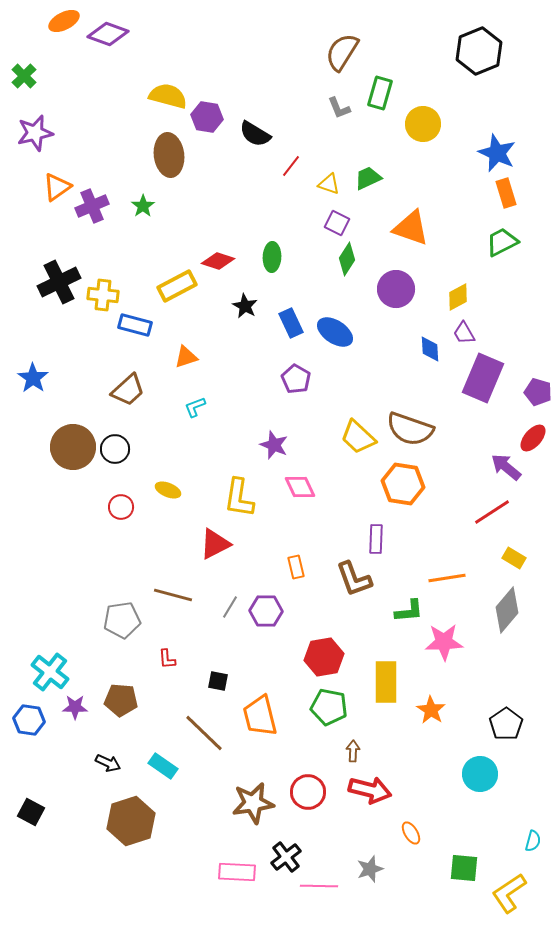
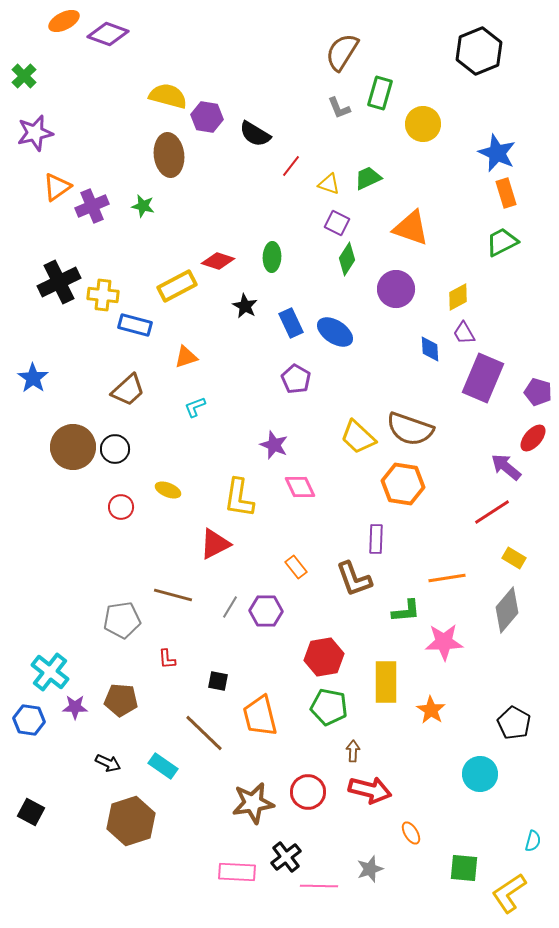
green star at (143, 206): rotated 25 degrees counterclockwise
orange rectangle at (296, 567): rotated 25 degrees counterclockwise
green L-shape at (409, 611): moved 3 px left
black pentagon at (506, 724): moved 8 px right, 1 px up; rotated 8 degrees counterclockwise
